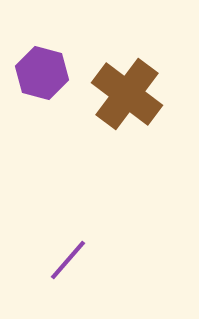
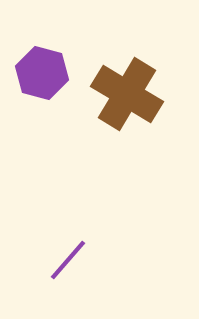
brown cross: rotated 6 degrees counterclockwise
